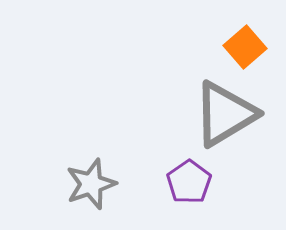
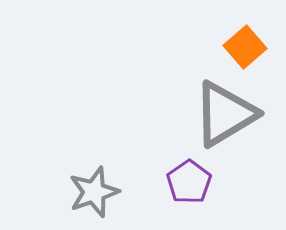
gray star: moved 3 px right, 8 px down
